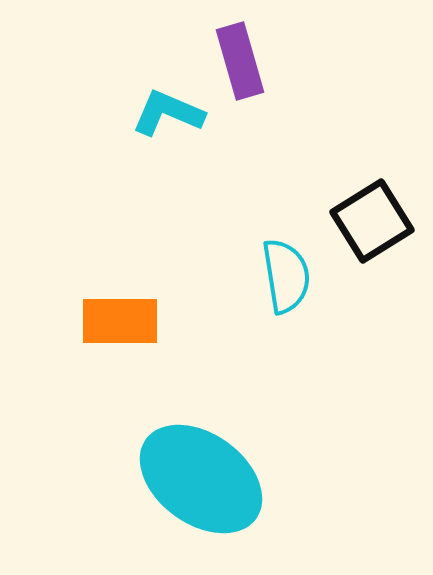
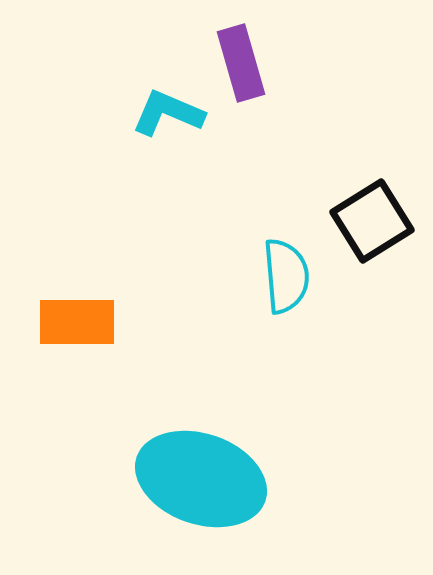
purple rectangle: moved 1 px right, 2 px down
cyan semicircle: rotated 4 degrees clockwise
orange rectangle: moved 43 px left, 1 px down
cyan ellipse: rotated 17 degrees counterclockwise
